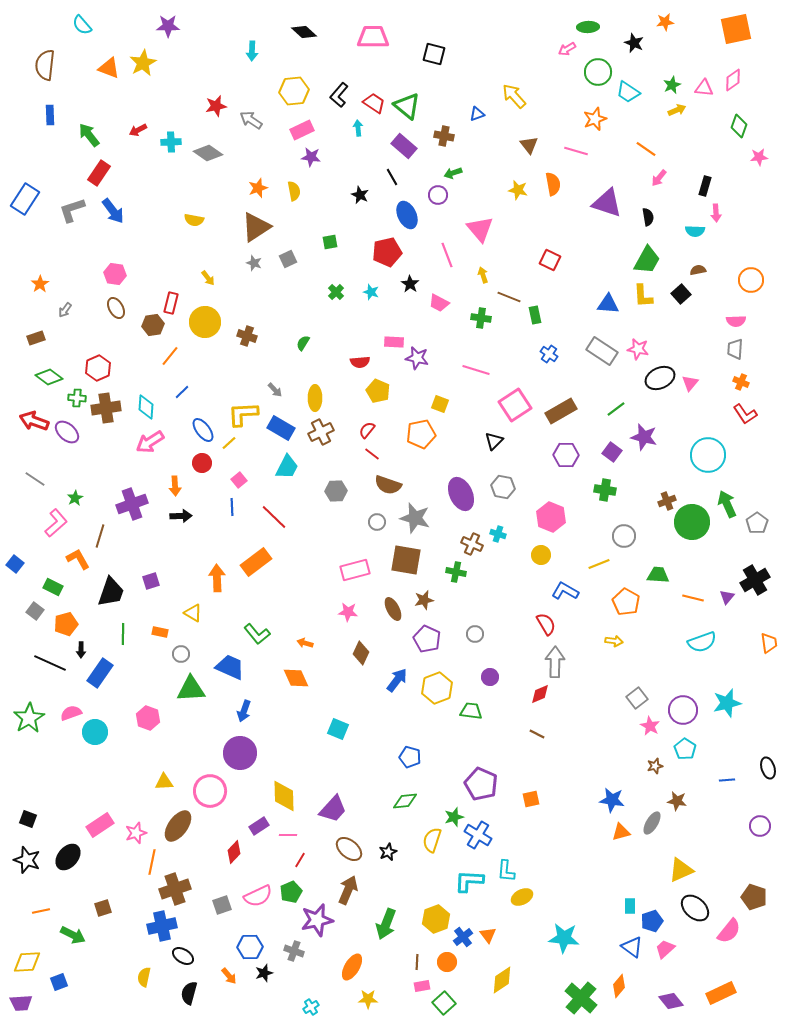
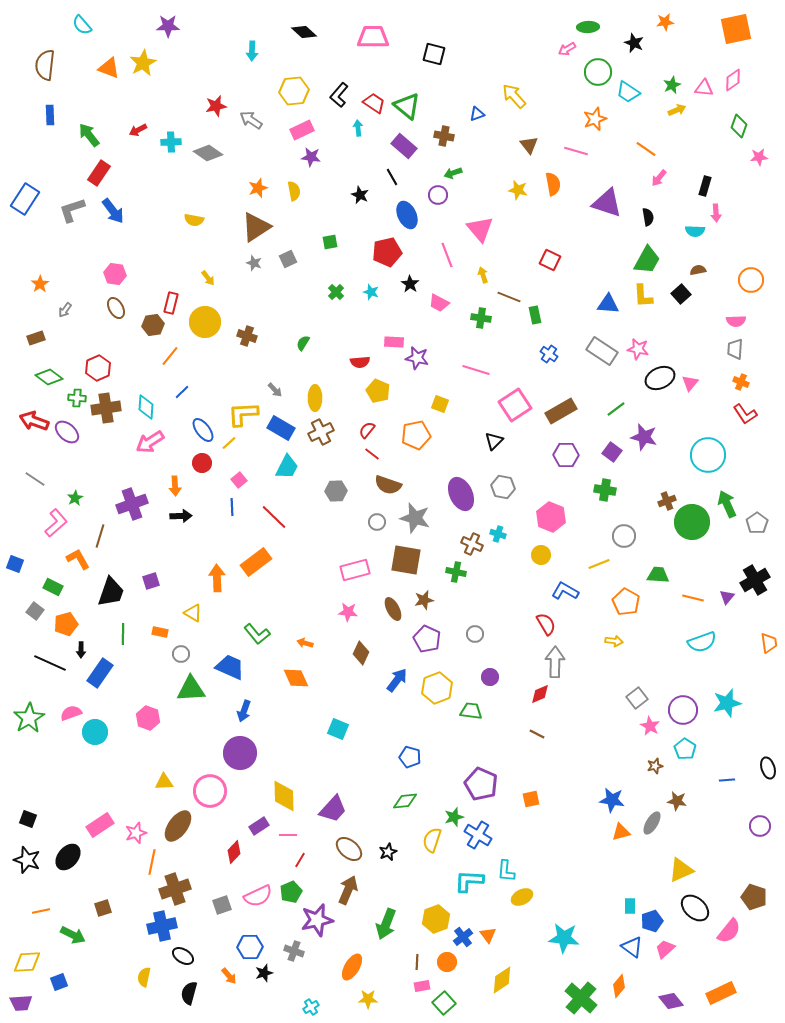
orange pentagon at (421, 434): moved 5 px left, 1 px down
blue square at (15, 564): rotated 18 degrees counterclockwise
